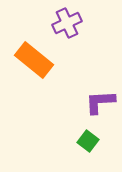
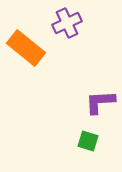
orange rectangle: moved 8 px left, 12 px up
green square: rotated 20 degrees counterclockwise
